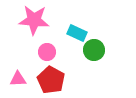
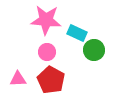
pink star: moved 12 px right
